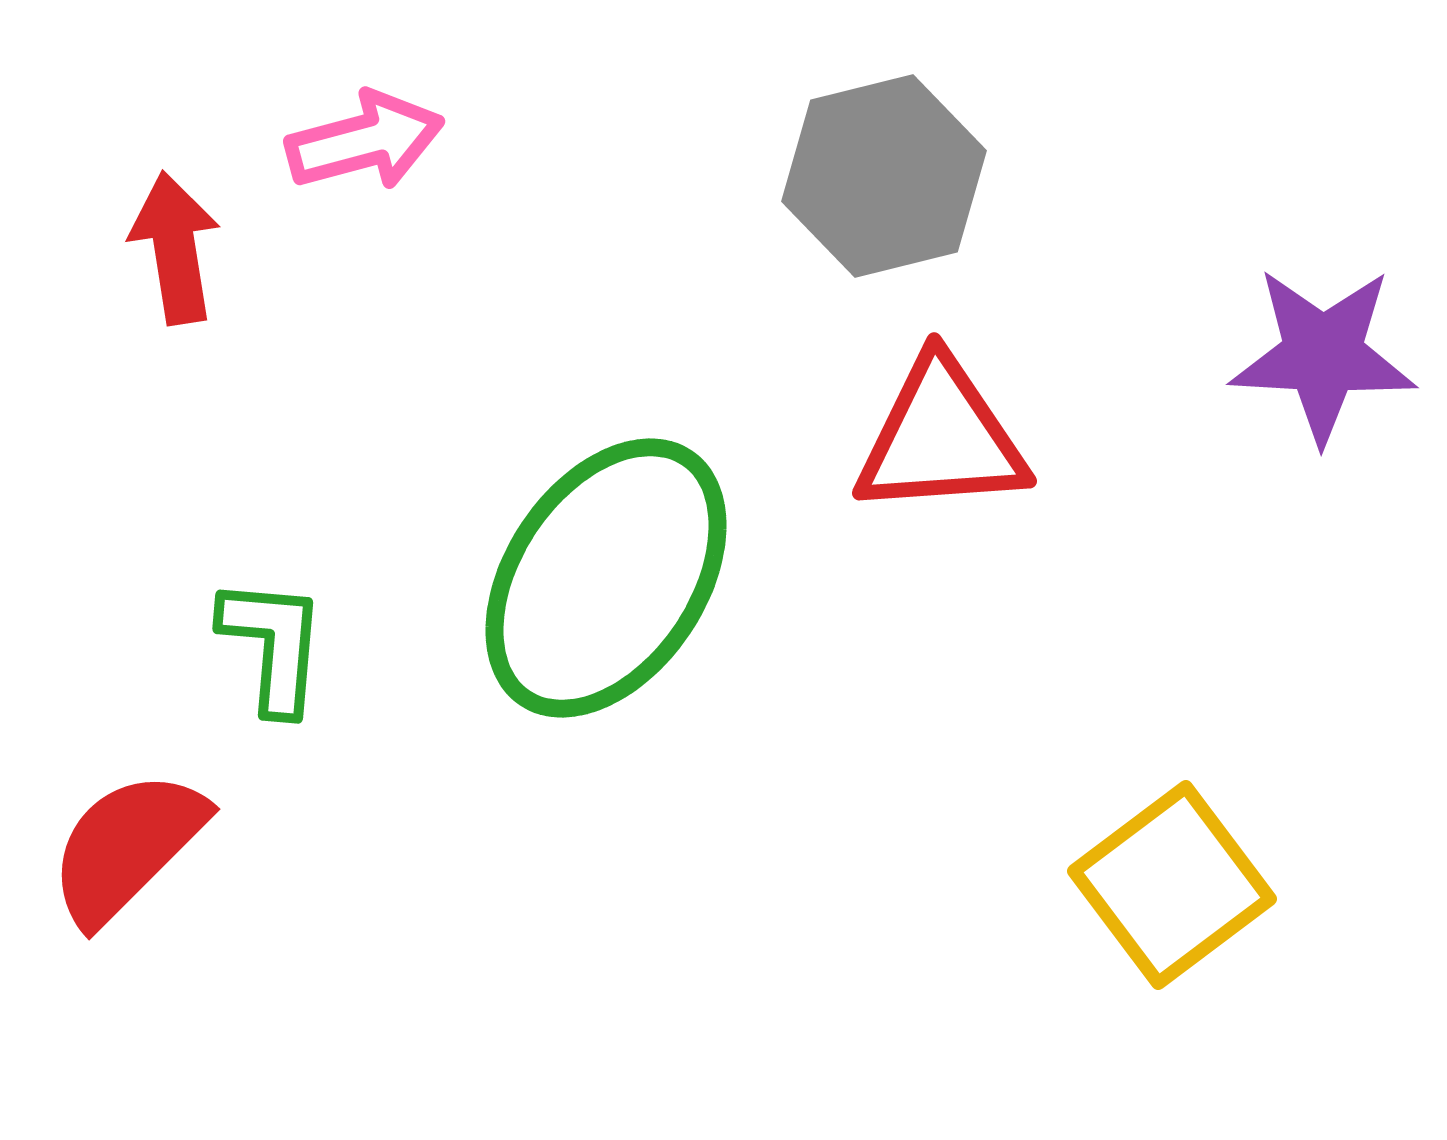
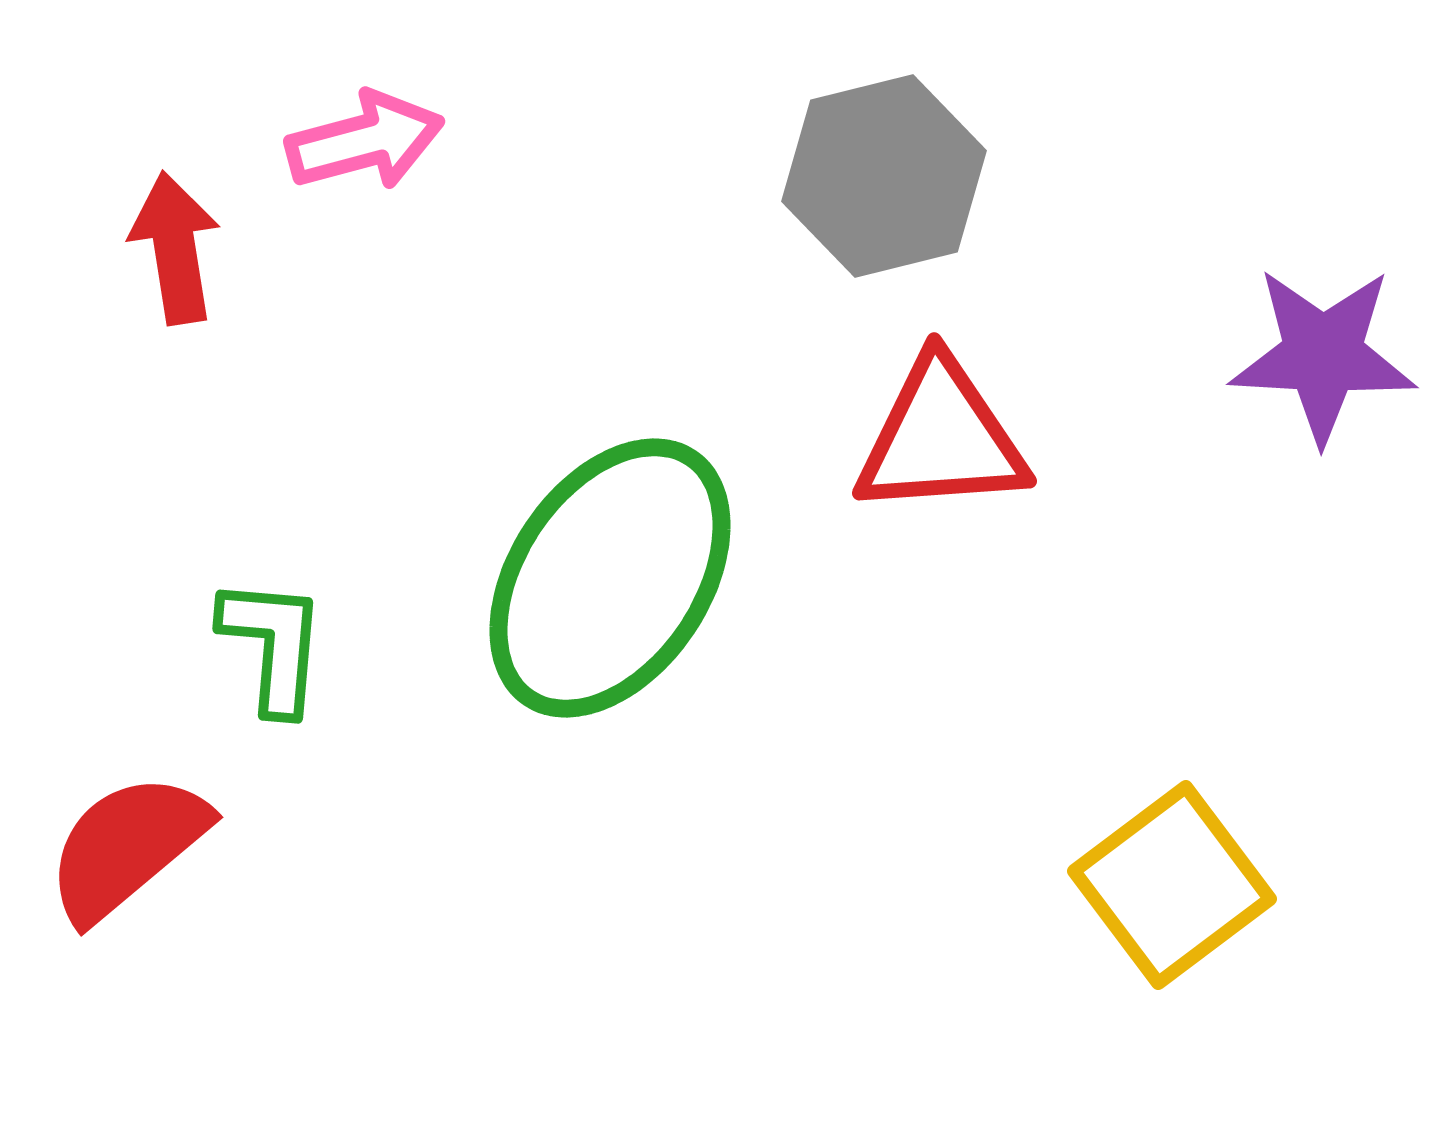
green ellipse: moved 4 px right
red semicircle: rotated 5 degrees clockwise
